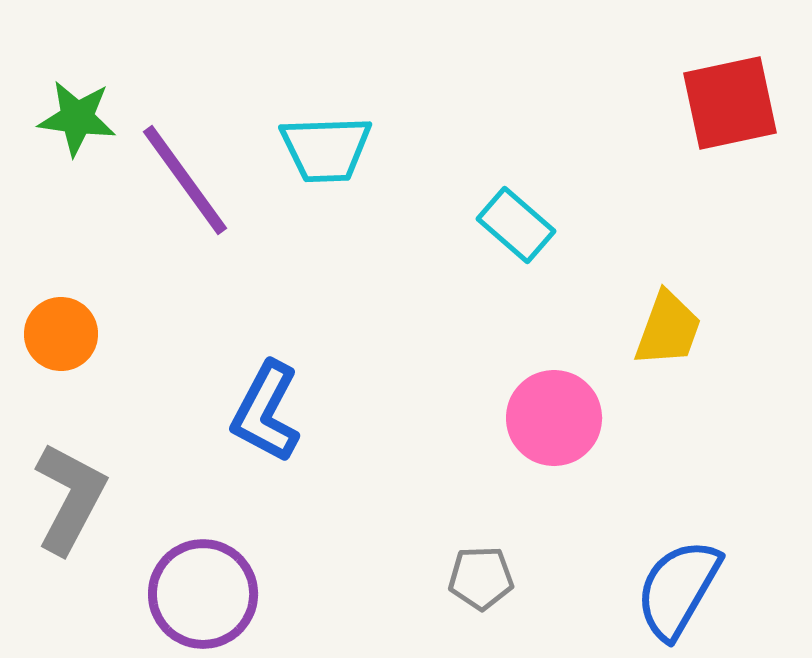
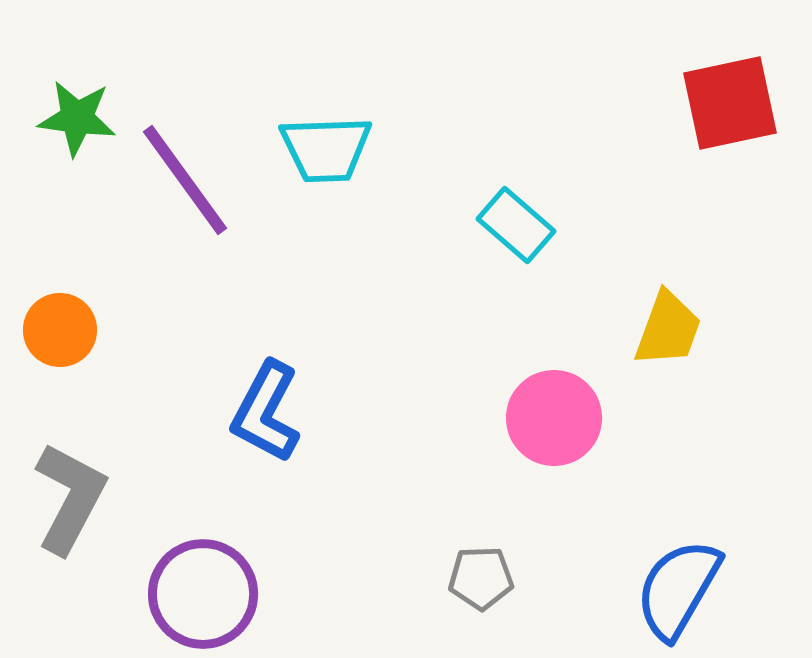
orange circle: moved 1 px left, 4 px up
